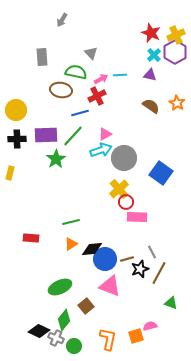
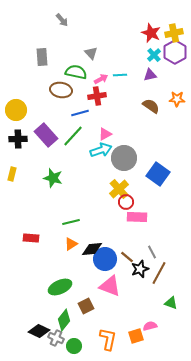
gray arrow at (62, 20): rotated 72 degrees counterclockwise
yellow cross at (176, 35): moved 2 px left, 2 px up; rotated 12 degrees clockwise
purple triangle at (150, 75): rotated 24 degrees counterclockwise
red cross at (97, 96): rotated 18 degrees clockwise
orange star at (177, 103): moved 4 px up; rotated 28 degrees counterclockwise
purple rectangle at (46, 135): rotated 50 degrees clockwise
black cross at (17, 139): moved 1 px right
green star at (56, 159): moved 3 px left, 19 px down; rotated 24 degrees counterclockwise
yellow rectangle at (10, 173): moved 2 px right, 1 px down
blue square at (161, 173): moved 3 px left, 1 px down
brown line at (127, 259): moved 2 px up; rotated 56 degrees clockwise
brown square at (86, 306): rotated 14 degrees clockwise
